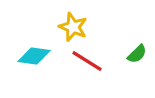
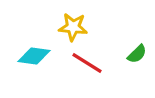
yellow star: rotated 16 degrees counterclockwise
red line: moved 2 px down
